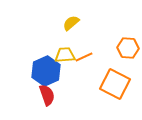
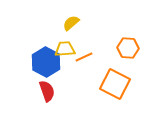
yellow trapezoid: moved 6 px up
blue hexagon: moved 9 px up; rotated 8 degrees counterclockwise
red semicircle: moved 4 px up
